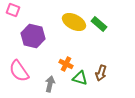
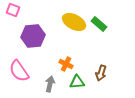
purple hexagon: rotated 20 degrees counterclockwise
green triangle: moved 3 px left, 4 px down; rotated 21 degrees counterclockwise
